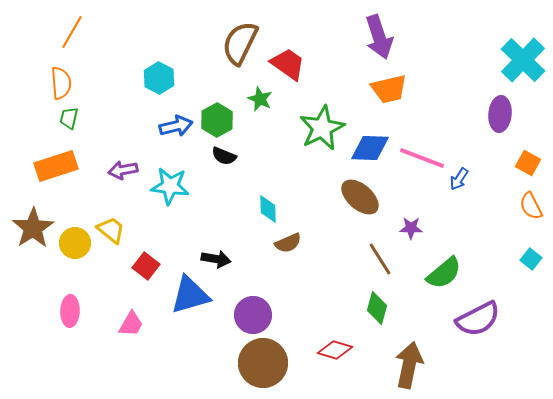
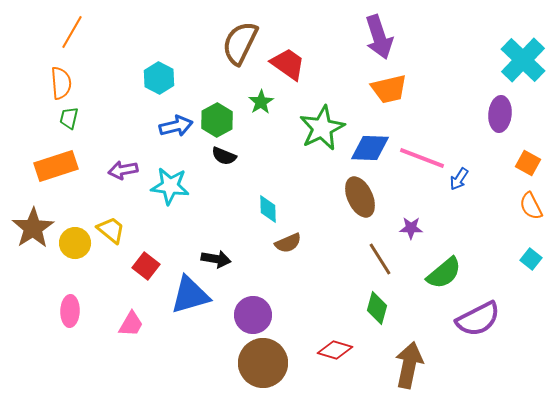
green star at (260, 99): moved 1 px right, 3 px down; rotated 15 degrees clockwise
brown ellipse at (360, 197): rotated 24 degrees clockwise
